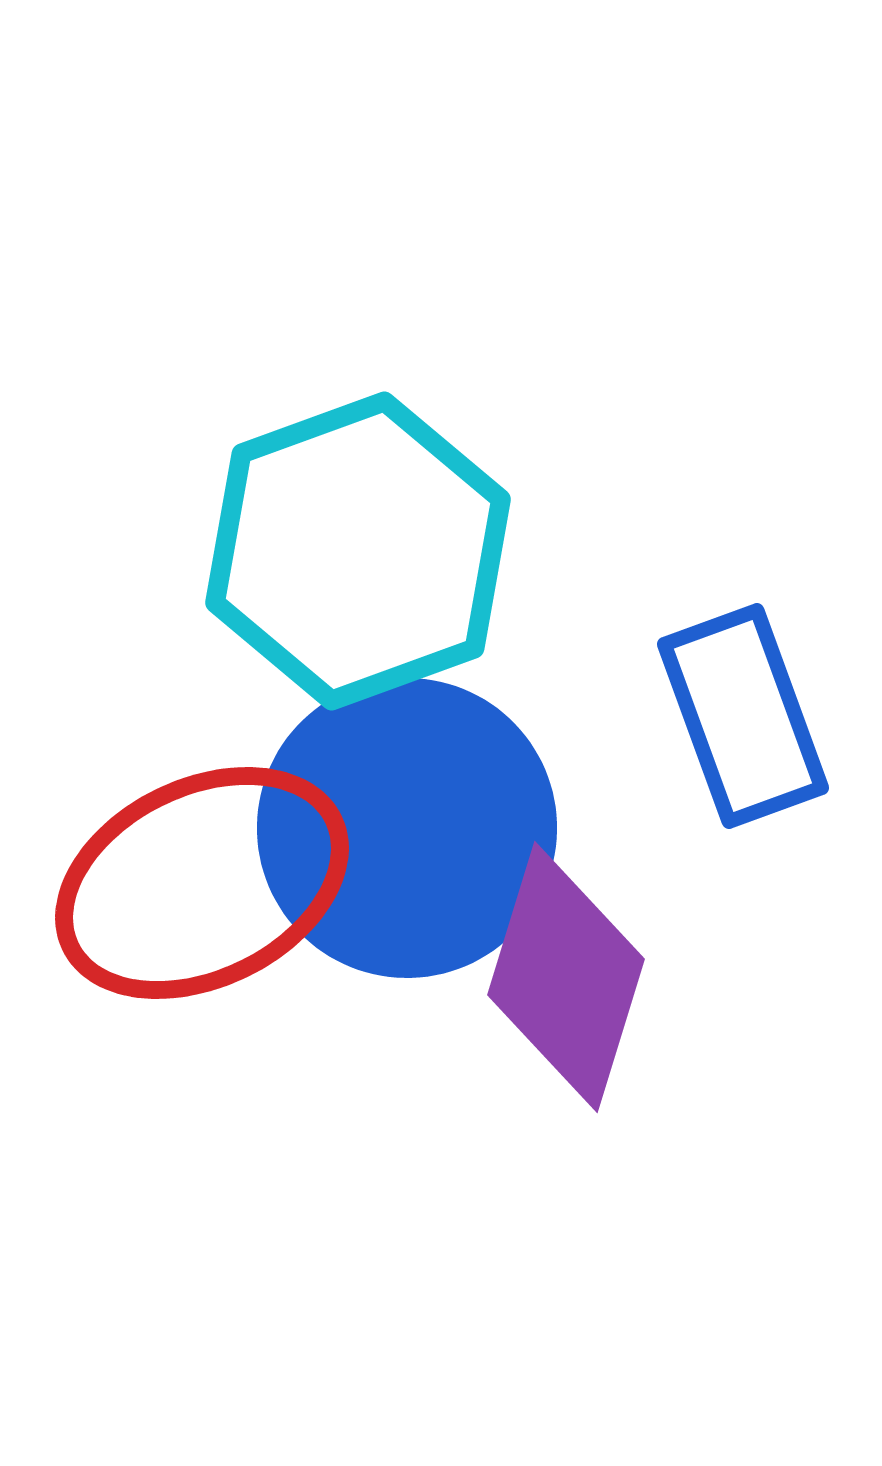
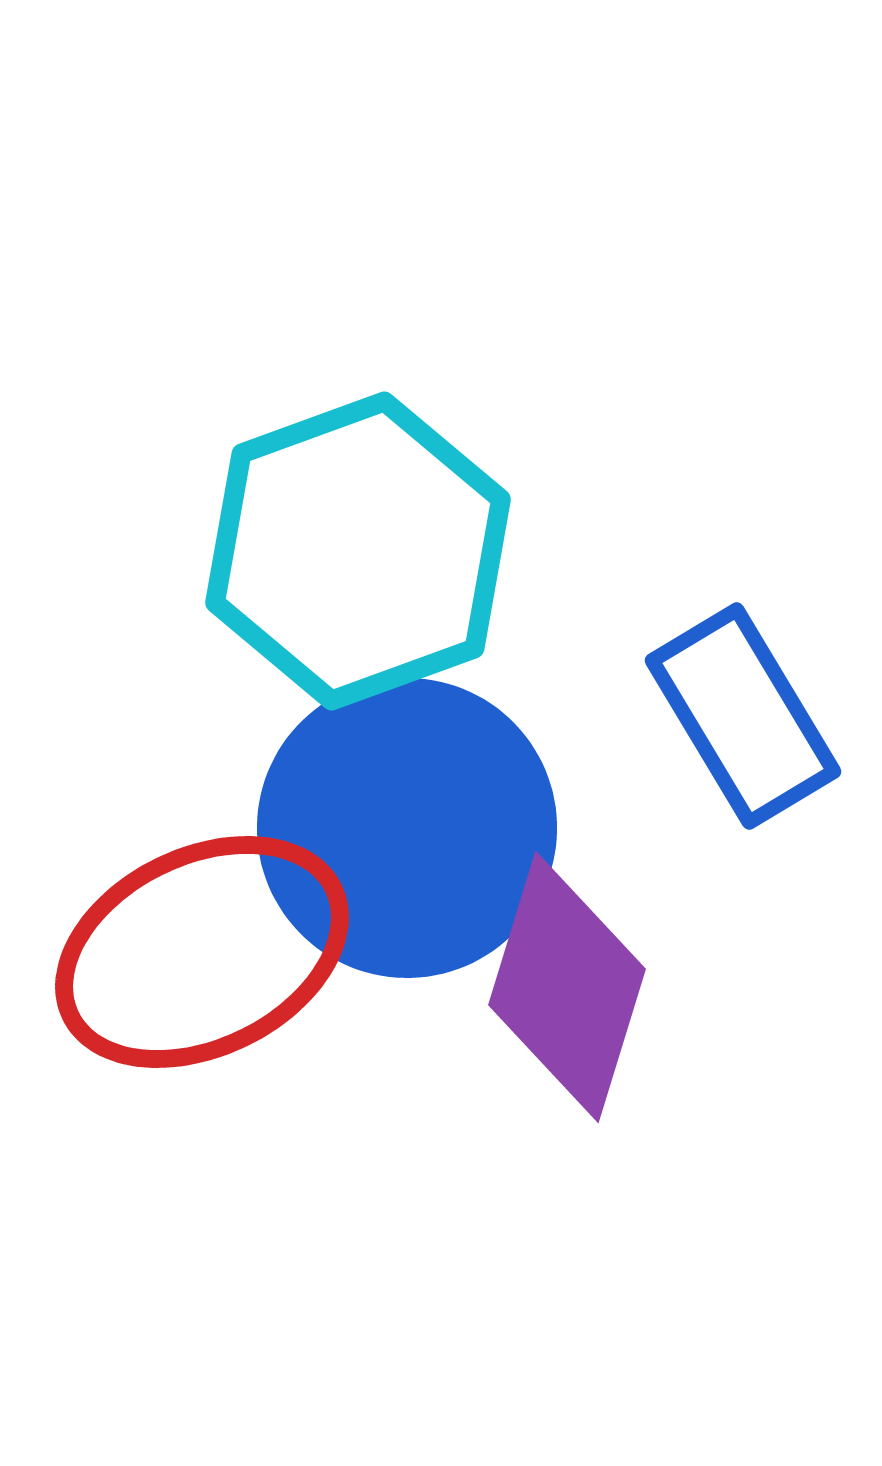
blue rectangle: rotated 11 degrees counterclockwise
red ellipse: moved 69 px down
purple diamond: moved 1 px right, 10 px down
